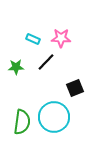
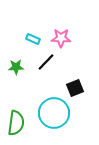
cyan circle: moved 4 px up
green semicircle: moved 6 px left, 1 px down
